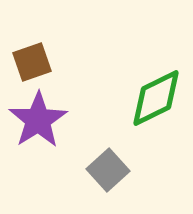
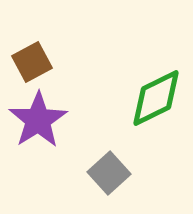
brown square: rotated 9 degrees counterclockwise
gray square: moved 1 px right, 3 px down
